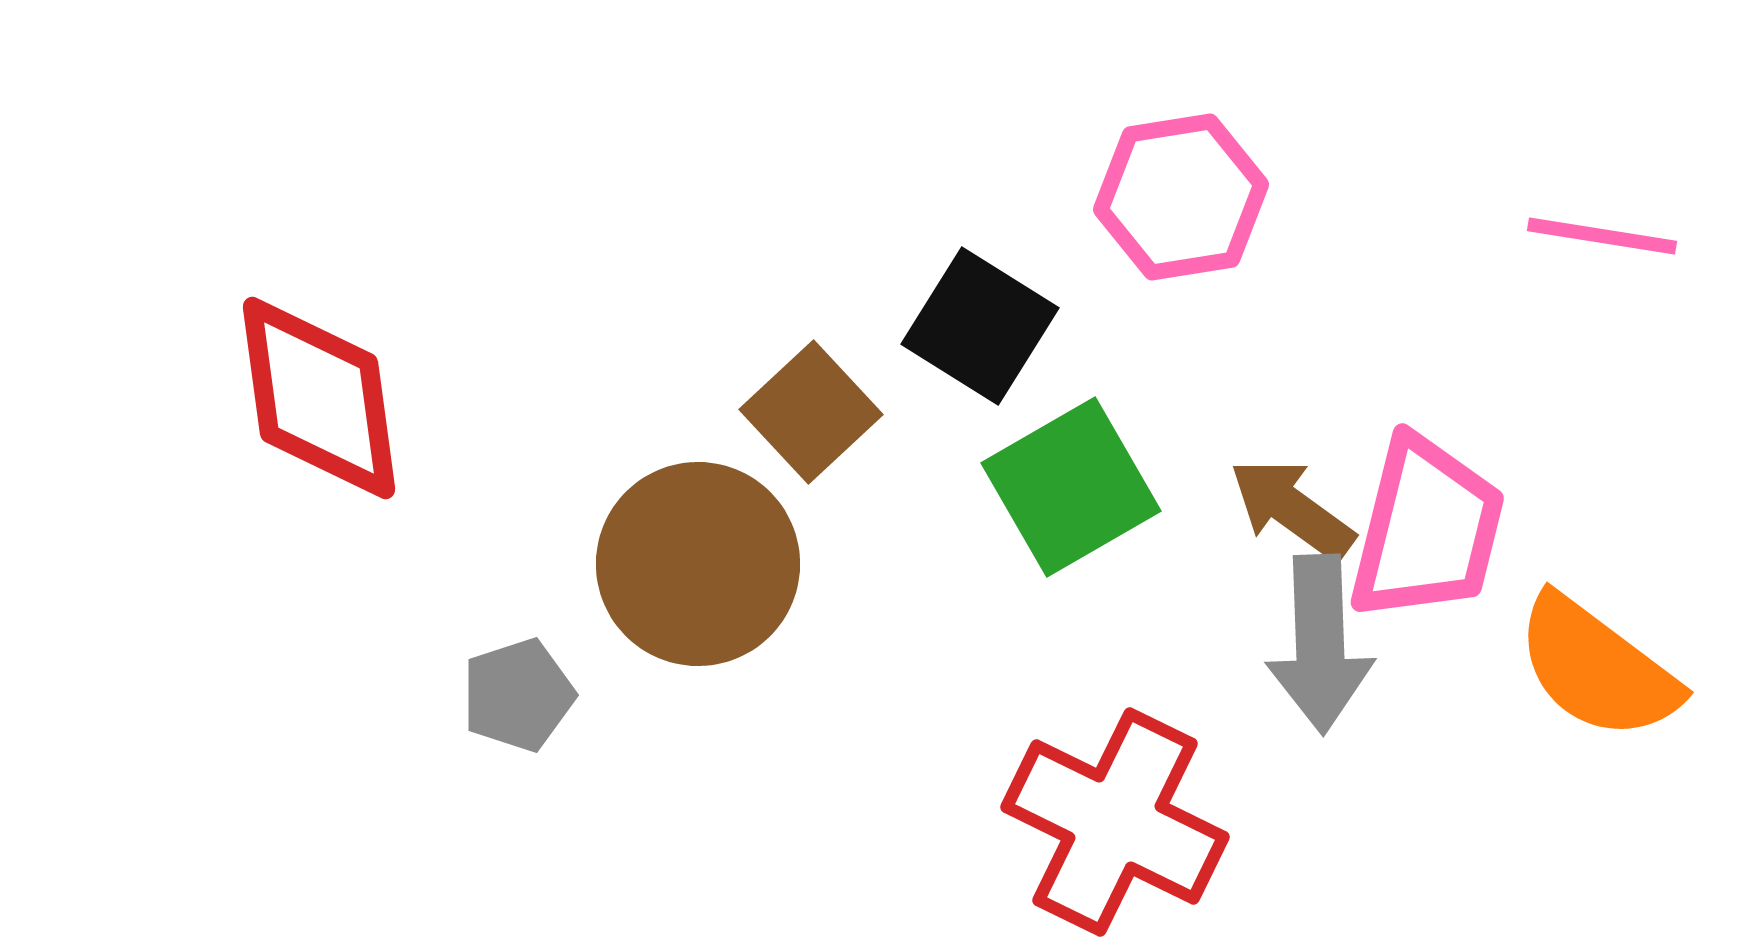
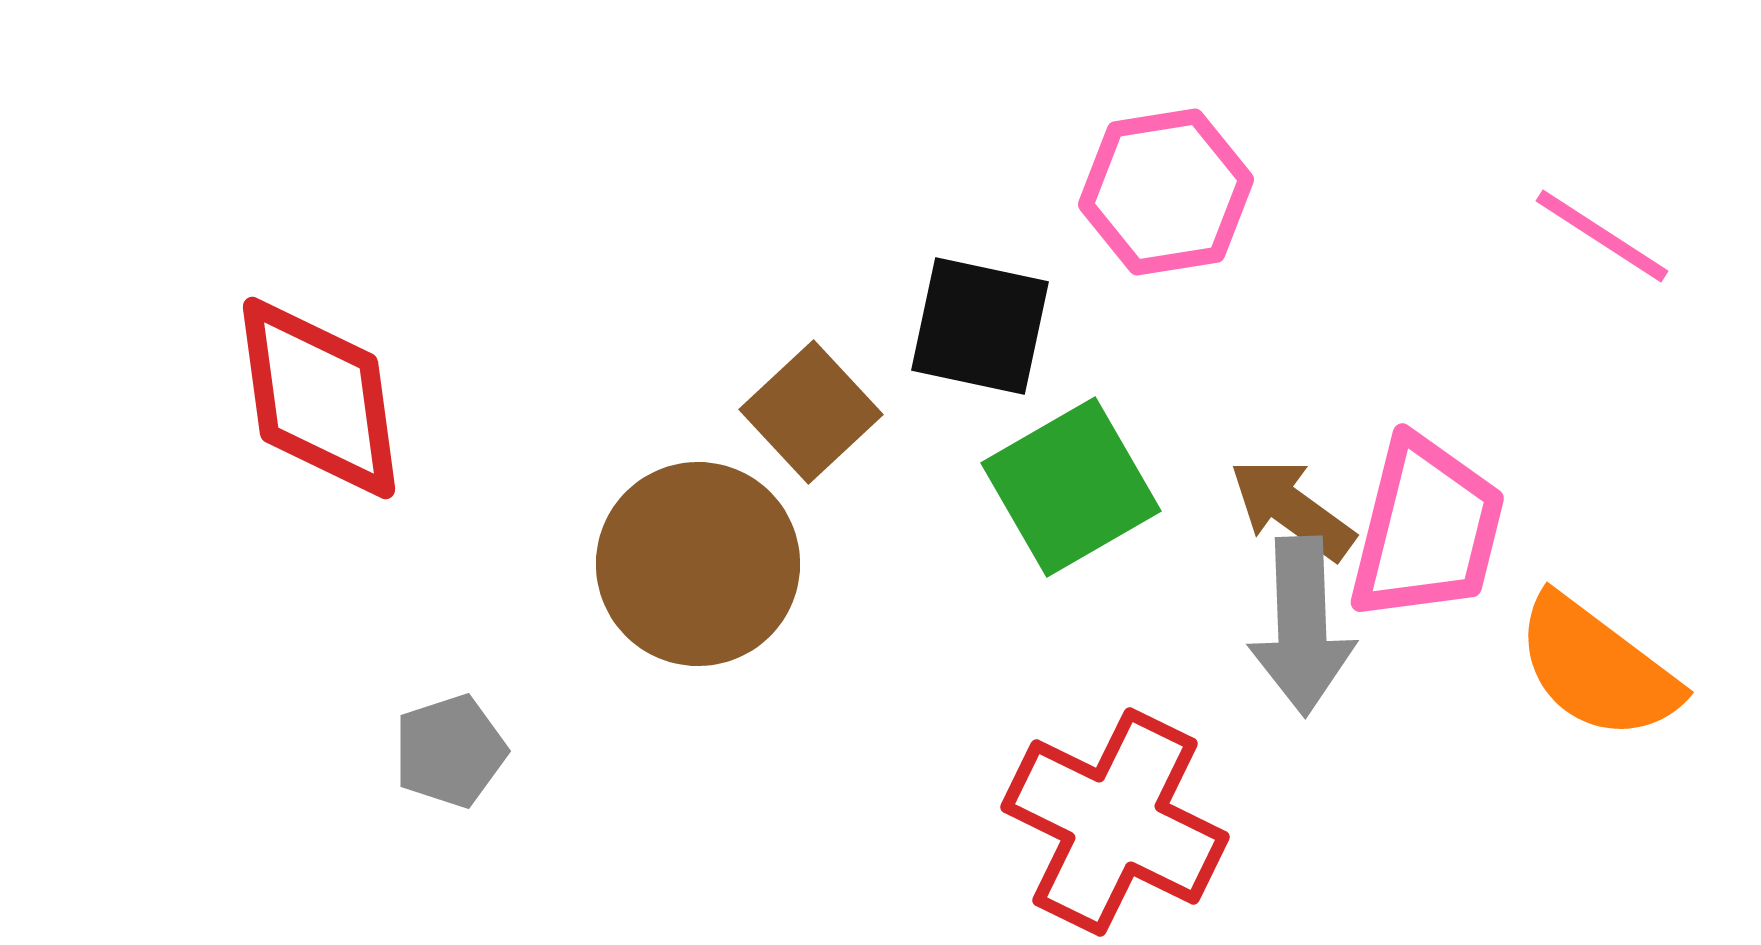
pink hexagon: moved 15 px left, 5 px up
pink line: rotated 24 degrees clockwise
black square: rotated 20 degrees counterclockwise
gray arrow: moved 18 px left, 18 px up
gray pentagon: moved 68 px left, 56 px down
